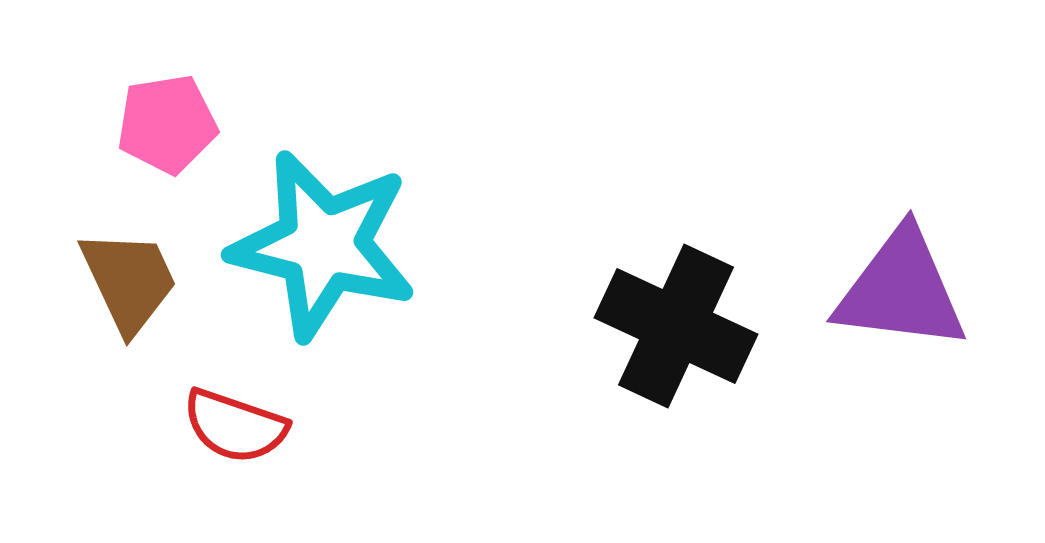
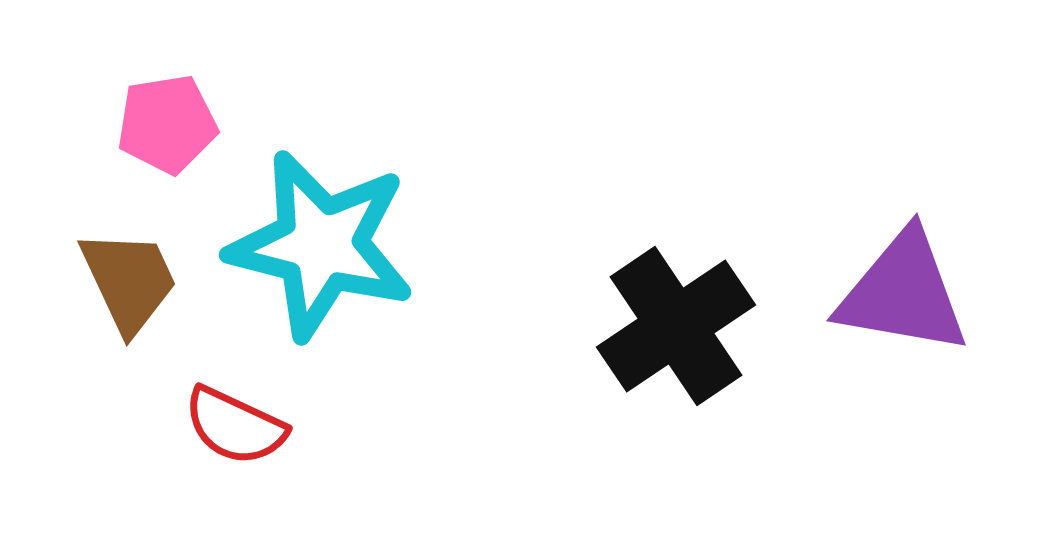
cyan star: moved 2 px left
purple triangle: moved 2 px right, 3 px down; rotated 3 degrees clockwise
black cross: rotated 31 degrees clockwise
red semicircle: rotated 6 degrees clockwise
